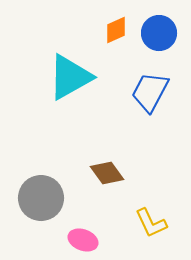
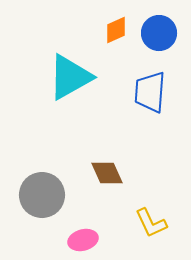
blue trapezoid: rotated 24 degrees counterclockwise
brown diamond: rotated 12 degrees clockwise
gray circle: moved 1 px right, 3 px up
pink ellipse: rotated 36 degrees counterclockwise
